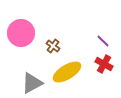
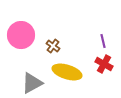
pink circle: moved 2 px down
purple line: rotated 32 degrees clockwise
yellow ellipse: rotated 48 degrees clockwise
